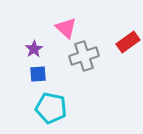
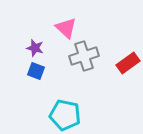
red rectangle: moved 21 px down
purple star: moved 1 px right, 1 px up; rotated 24 degrees counterclockwise
blue square: moved 2 px left, 3 px up; rotated 24 degrees clockwise
cyan pentagon: moved 14 px right, 7 px down
